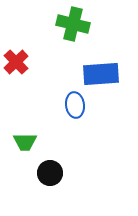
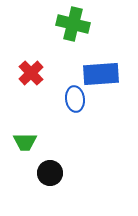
red cross: moved 15 px right, 11 px down
blue ellipse: moved 6 px up
